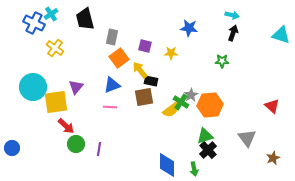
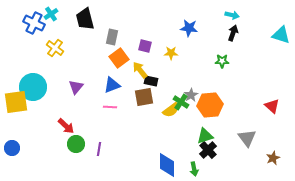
yellow square: moved 40 px left
